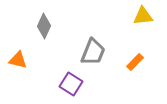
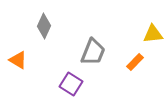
yellow triangle: moved 10 px right, 18 px down
orange triangle: rotated 18 degrees clockwise
